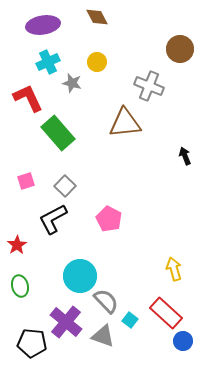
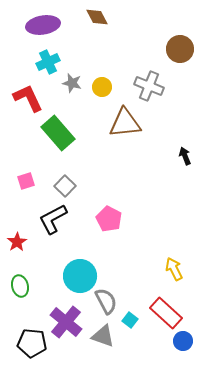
yellow circle: moved 5 px right, 25 px down
red star: moved 3 px up
yellow arrow: rotated 10 degrees counterclockwise
gray semicircle: rotated 16 degrees clockwise
